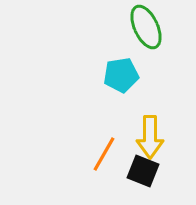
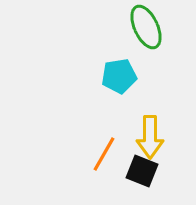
cyan pentagon: moved 2 px left, 1 px down
black square: moved 1 px left
